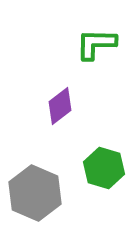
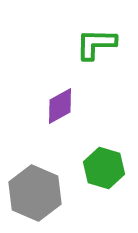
purple diamond: rotated 9 degrees clockwise
